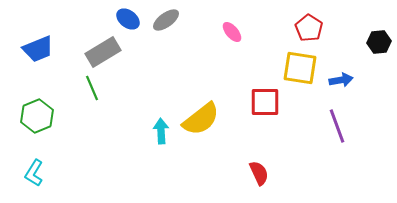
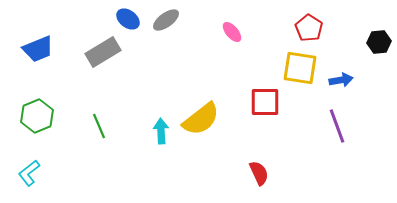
green line: moved 7 px right, 38 px down
cyan L-shape: moved 5 px left; rotated 20 degrees clockwise
